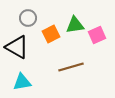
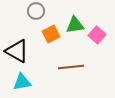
gray circle: moved 8 px right, 7 px up
pink square: rotated 24 degrees counterclockwise
black triangle: moved 4 px down
brown line: rotated 10 degrees clockwise
